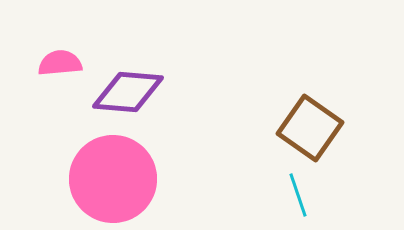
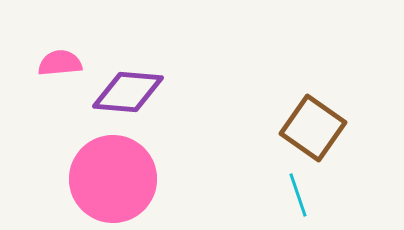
brown square: moved 3 px right
